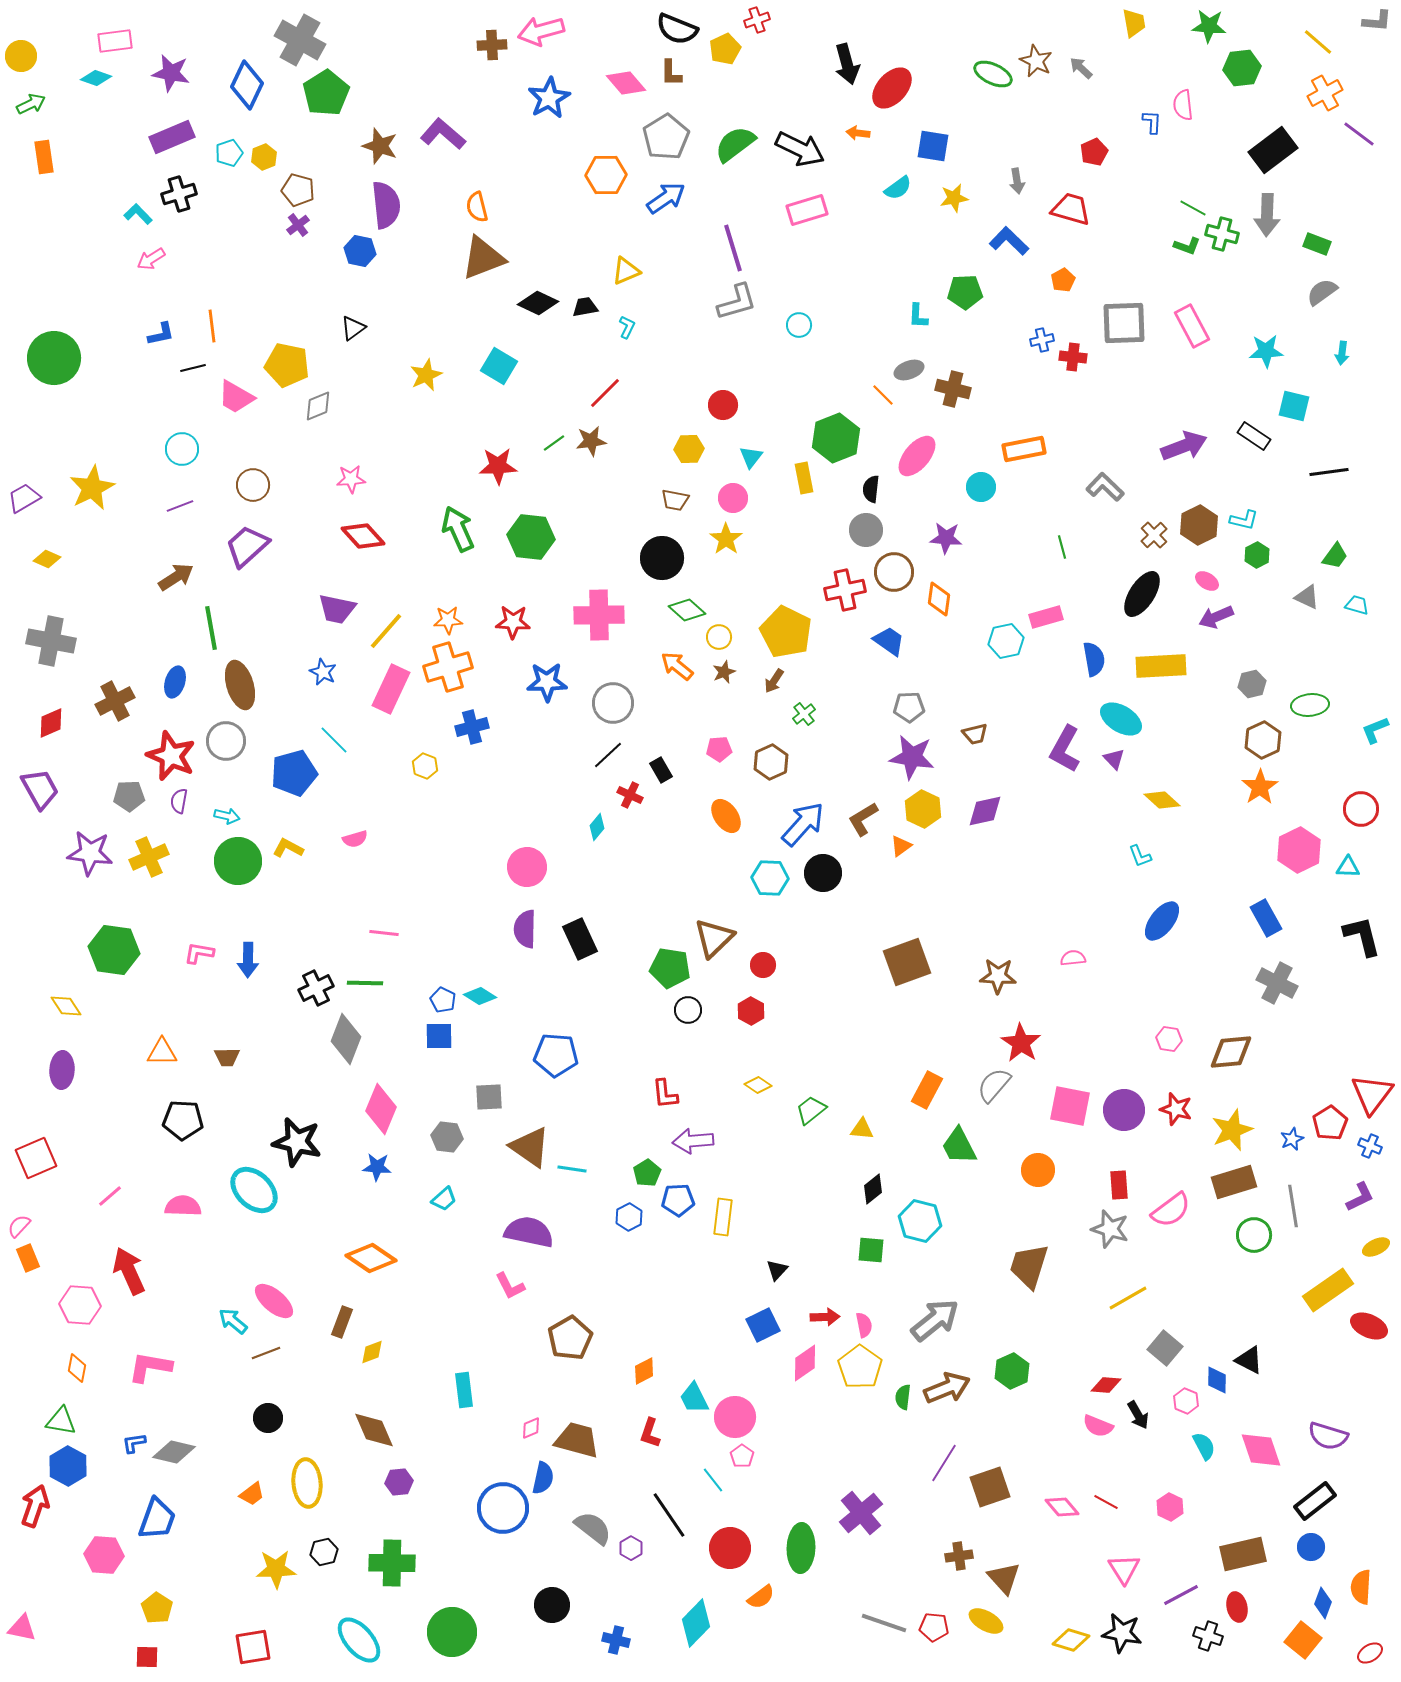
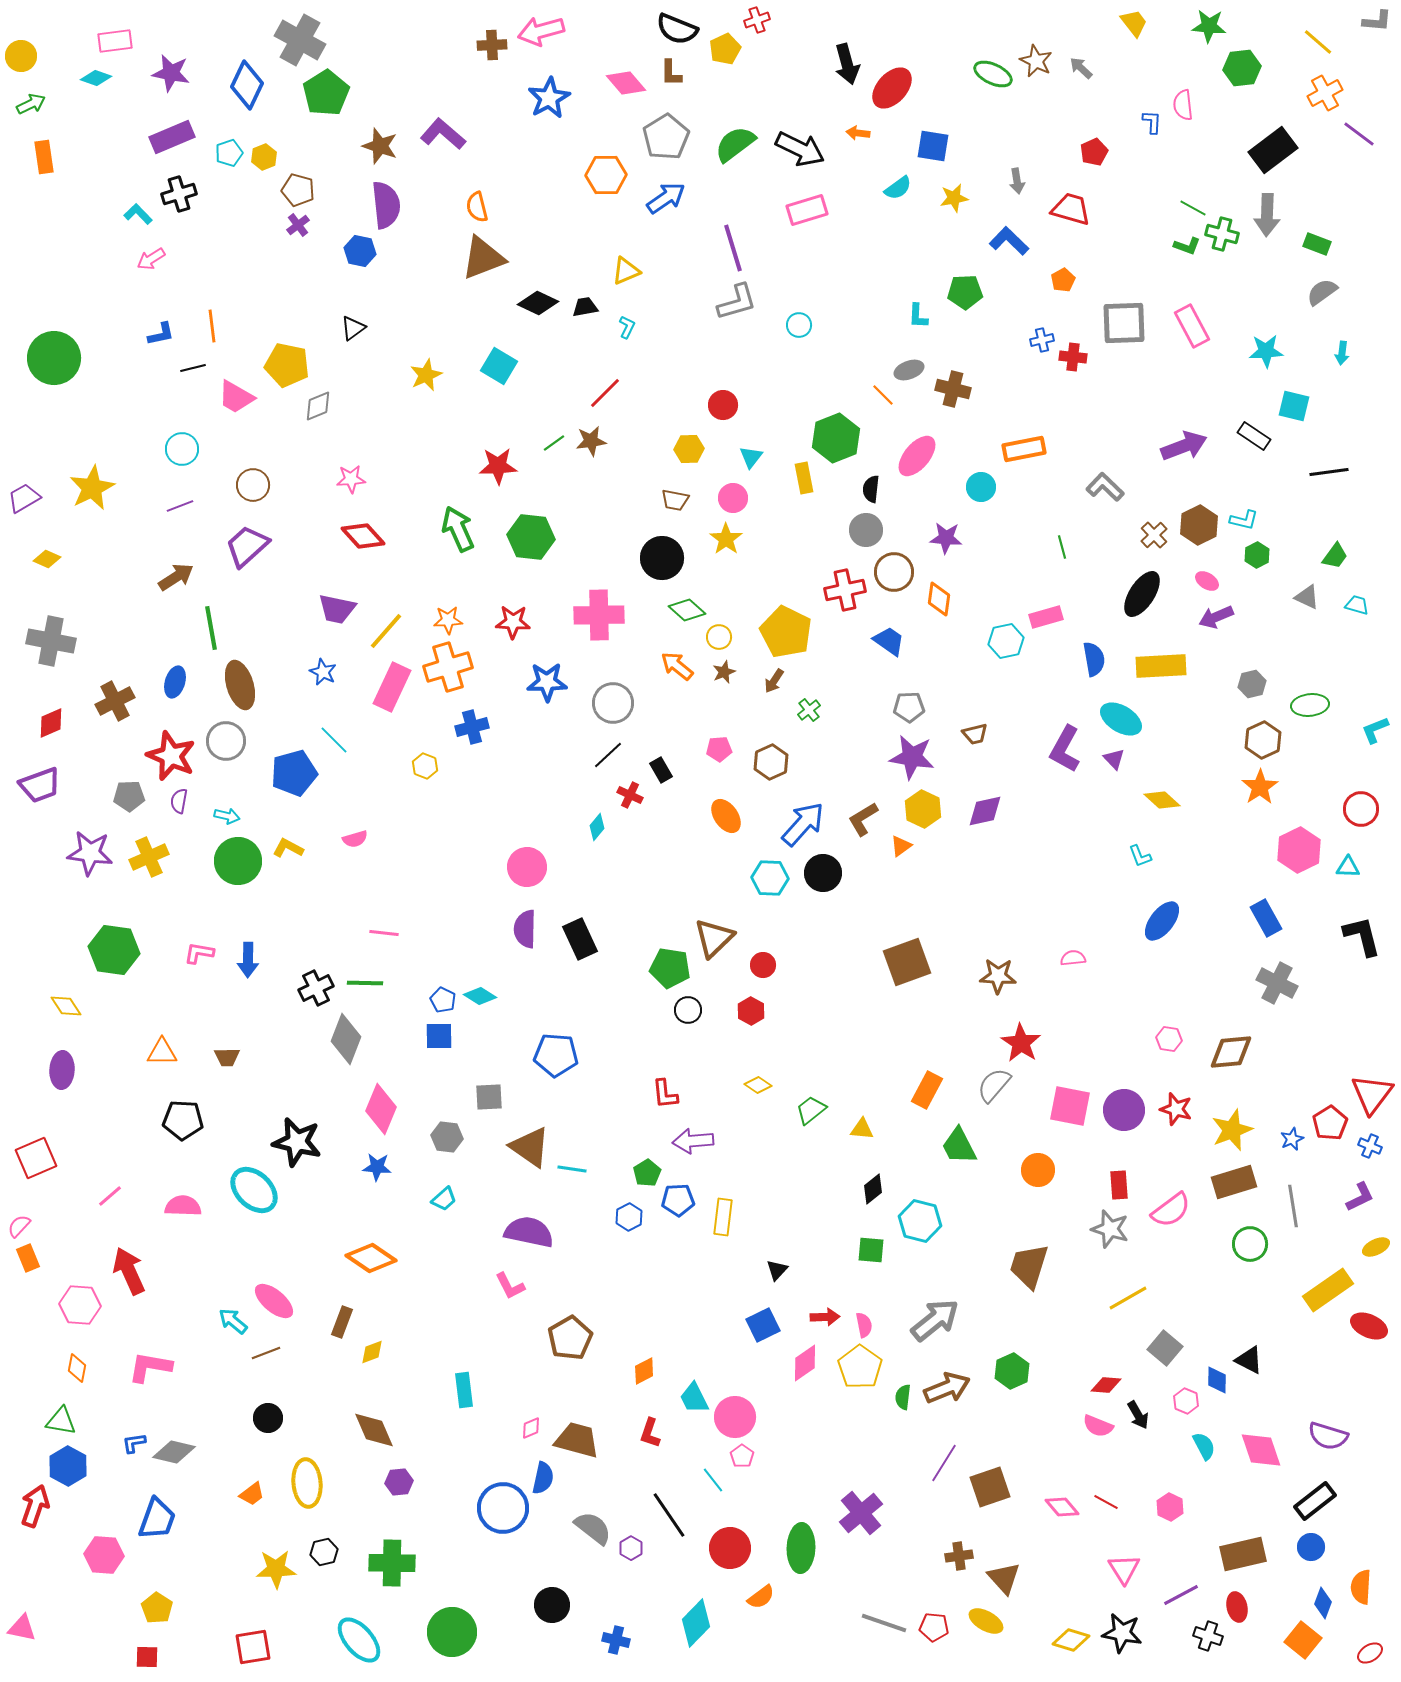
yellow trapezoid at (1134, 23): rotated 28 degrees counterclockwise
pink rectangle at (391, 689): moved 1 px right, 2 px up
green cross at (804, 714): moved 5 px right, 4 px up
purple trapezoid at (40, 789): moved 4 px up; rotated 99 degrees clockwise
green circle at (1254, 1235): moved 4 px left, 9 px down
